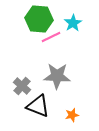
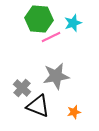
cyan star: rotated 12 degrees clockwise
gray star: moved 1 px left; rotated 12 degrees counterclockwise
gray cross: moved 2 px down
orange star: moved 2 px right, 3 px up
